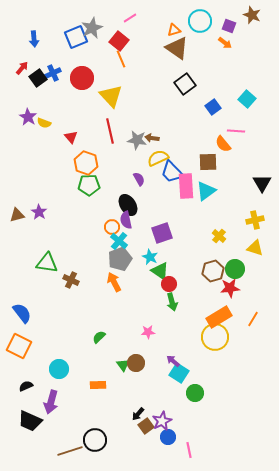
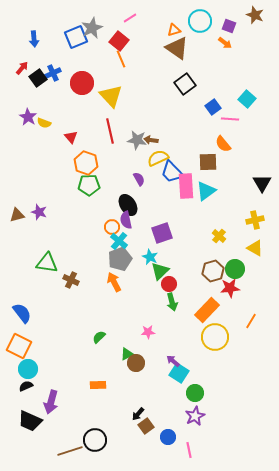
brown star at (252, 15): moved 3 px right
red circle at (82, 78): moved 5 px down
pink line at (236, 131): moved 6 px left, 12 px up
brown arrow at (152, 138): moved 1 px left, 2 px down
purple star at (39, 212): rotated 14 degrees counterclockwise
yellow triangle at (255, 248): rotated 12 degrees clockwise
green triangle at (160, 271): rotated 42 degrees clockwise
orange rectangle at (219, 317): moved 12 px left, 7 px up; rotated 15 degrees counterclockwise
orange line at (253, 319): moved 2 px left, 2 px down
green triangle at (123, 365): moved 4 px right, 11 px up; rotated 40 degrees clockwise
cyan circle at (59, 369): moved 31 px left
purple star at (162, 421): moved 33 px right, 5 px up
